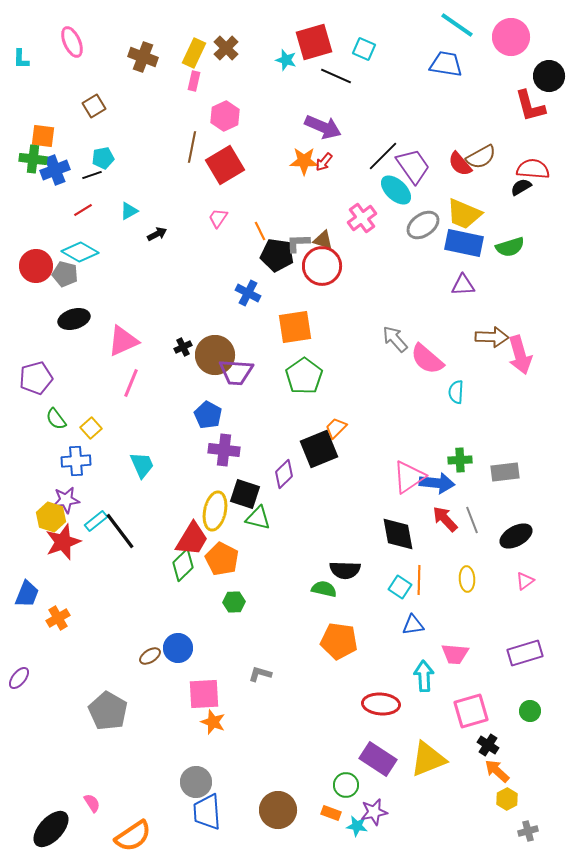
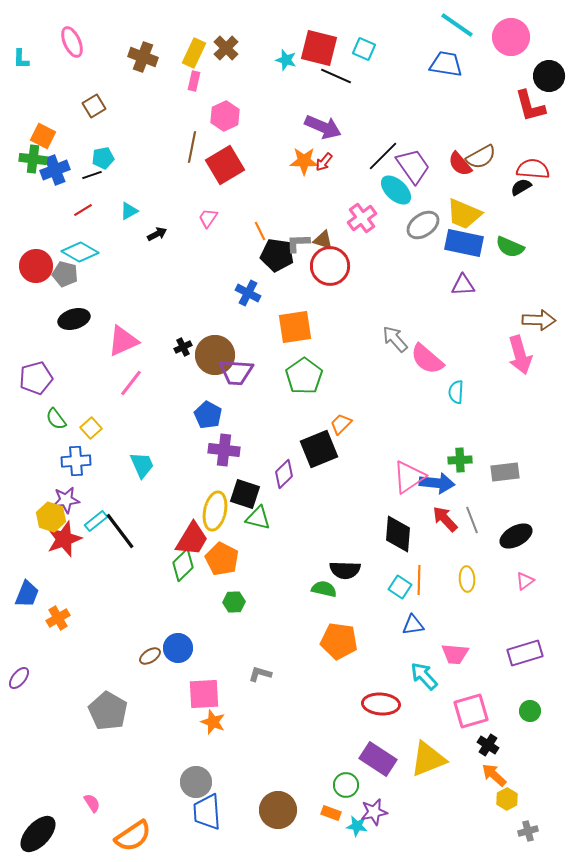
red square at (314, 42): moved 5 px right, 6 px down; rotated 30 degrees clockwise
orange square at (43, 136): rotated 20 degrees clockwise
pink trapezoid at (218, 218): moved 10 px left
green semicircle at (510, 247): rotated 40 degrees clockwise
red circle at (322, 266): moved 8 px right
brown arrow at (492, 337): moved 47 px right, 17 px up
pink line at (131, 383): rotated 16 degrees clockwise
orange trapezoid at (336, 428): moved 5 px right, 4 px up
black diamond at (398, 534): rotated 15 degrees clockwise
red star at (63, 542): moved 1 px right, 3 px up
cyan arrow at (424, 676): rotated 40 degrees counterclockwise
orange arrow at (497, 771): moved 3 px left, 4 px down
black ellipse at (51, 829): moved 13 px left, 5 px down
